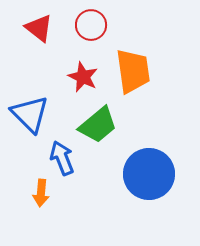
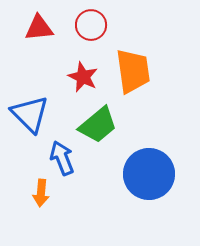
red triangle: rotated 44 degrees counterclockwise
